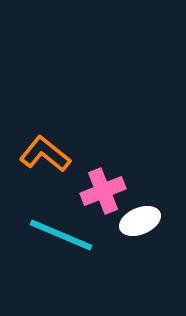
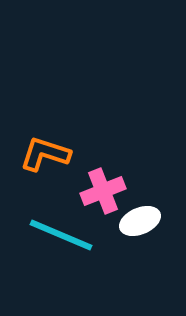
orange L-shape: rotated 21 degrees counterclockwise
